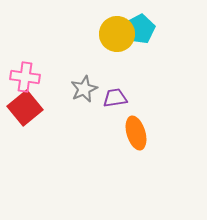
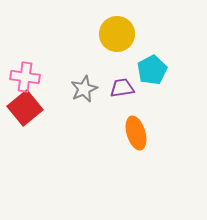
cyan pentagon: moved 12 px right, 41 px down
purple trapezoid: moved 7 px right, 10 px up
